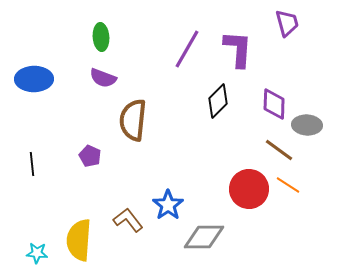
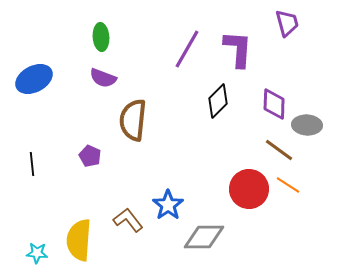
blue ellipse: rotated 27 degrees counterclockwise
